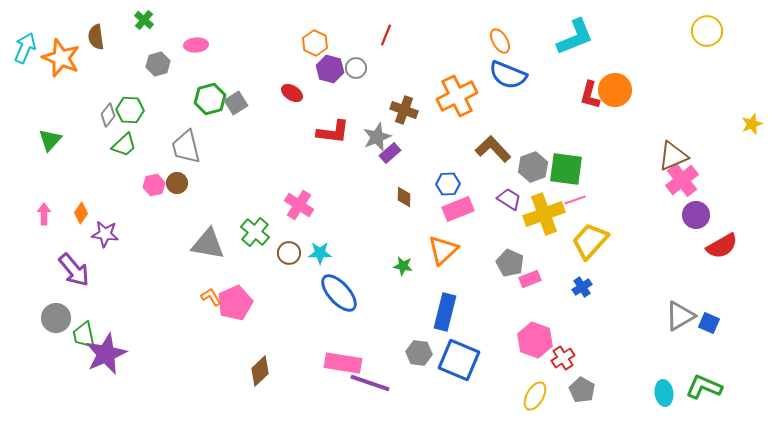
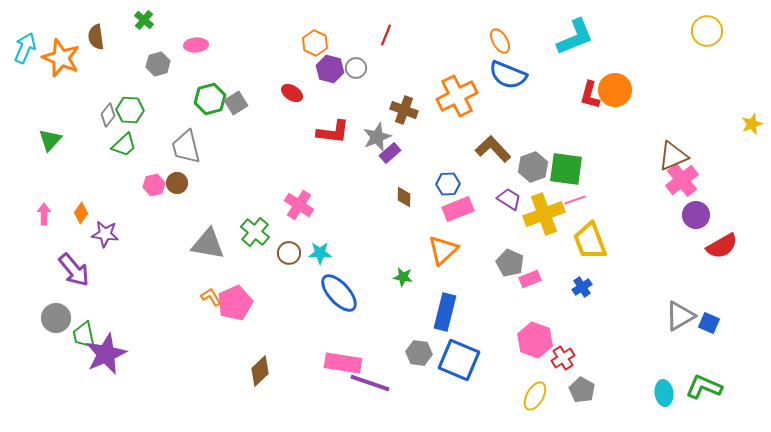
yellow trapezoid at (590, 241): rotated 63 degrees counterclockwise
green star at (403, 266): moved 11 px down
